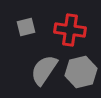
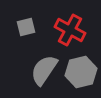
red cross: rotated 20 degrees clockwise
